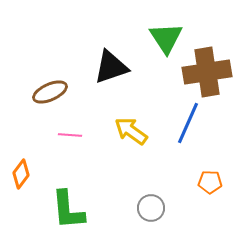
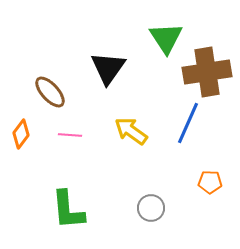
black triangle: moved 3 px left, 1 px down; rotated 36 degrees counterclockwise
brown ellipse: rotated 72 degrees clockwise
orange diamond: moved 40 px up
